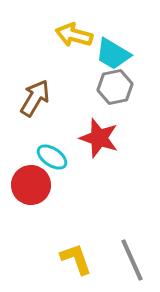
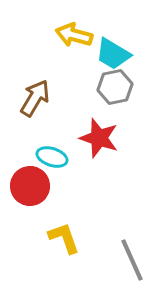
cyan ellipse: rotated 16 degrees counterclockwise
red circle: moved 1 px left, 1 px down
yellow L-shape: moved 12 px left, 21 px up
